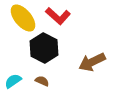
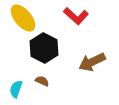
red L-shape: moved 18 px right
cyan semicircle: moved 3 px right, 8 px down; rotated 36 degrees counterclockwise
